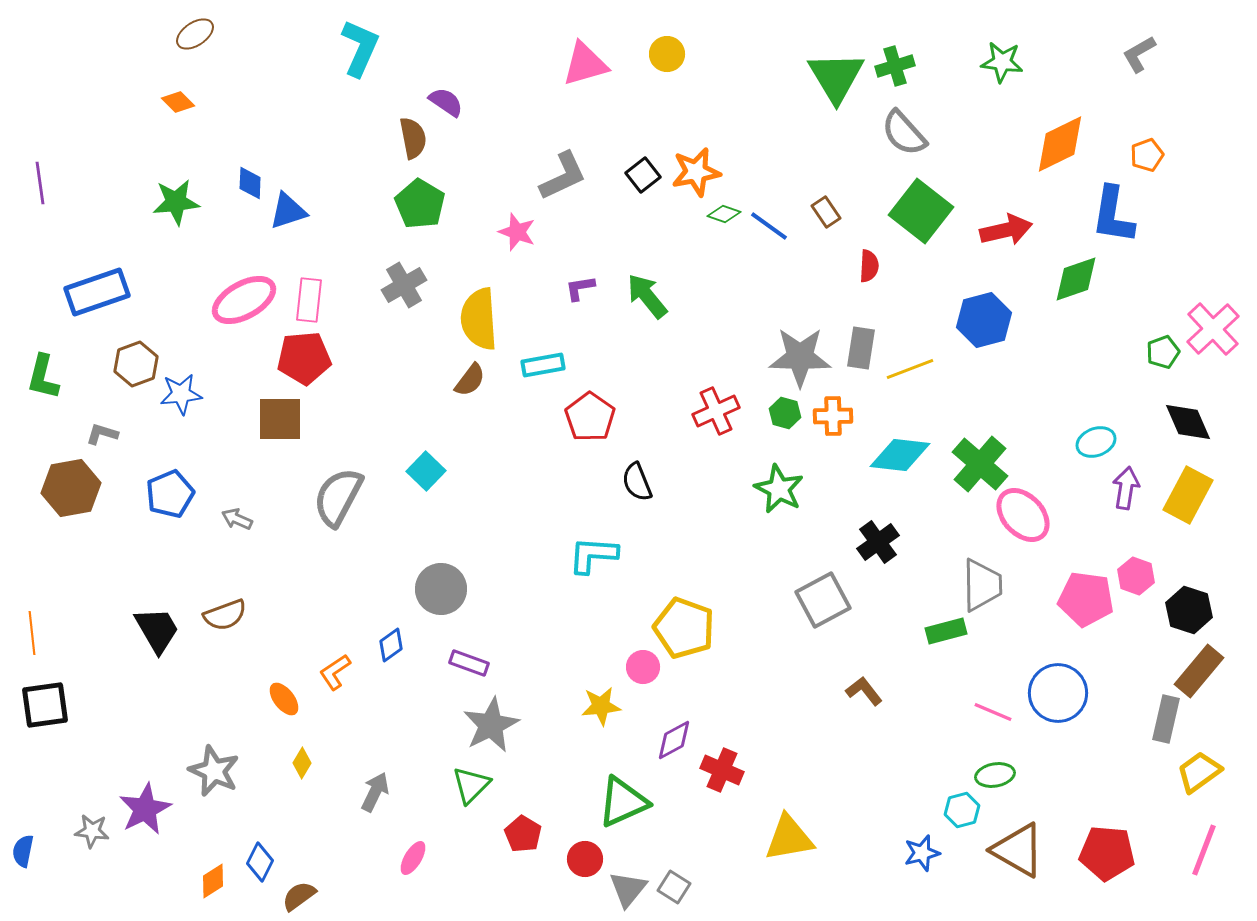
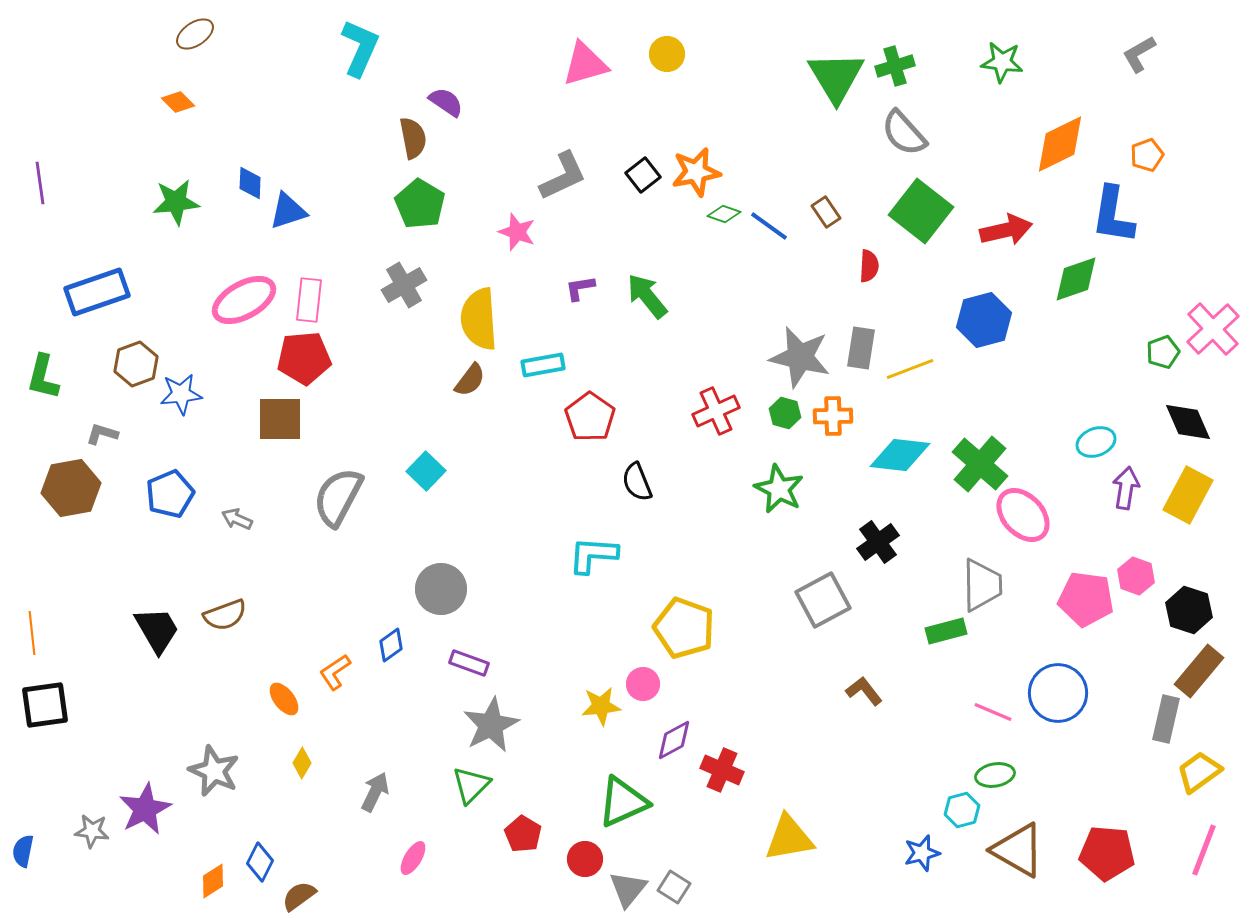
gray star at (800, 357): rotated 12 degrees clockwise
pink circle at (643, 667): moved 17 px down
